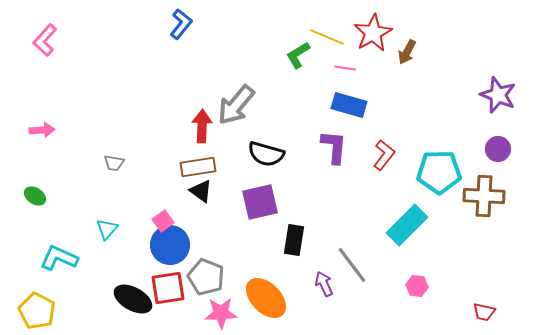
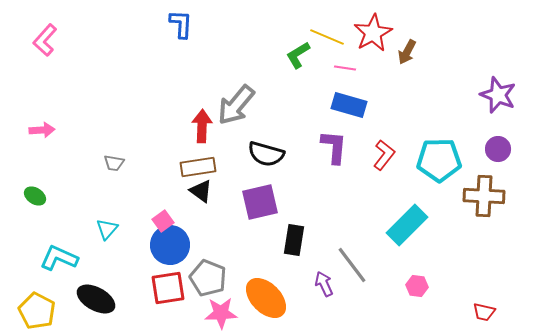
blue L-shape: rotated 36 degrees counterclockwise
cyan pentagon: moved 12 px up
gray pentagon: moved 2 px right, 1 px down
black ellipse: moved 37 px left
